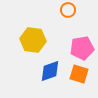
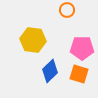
orange circle: moved 1 px left
pink pentagon: rotated 10 degrees clockwise
blue diamond: rotated 25 degrees counterclockwise
